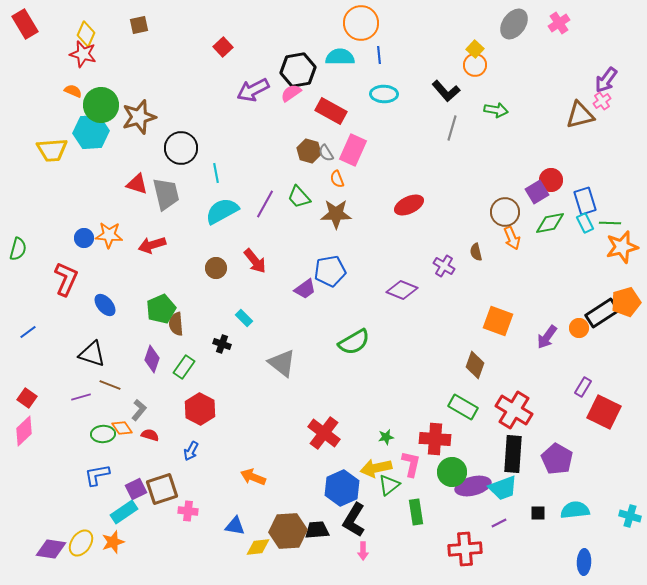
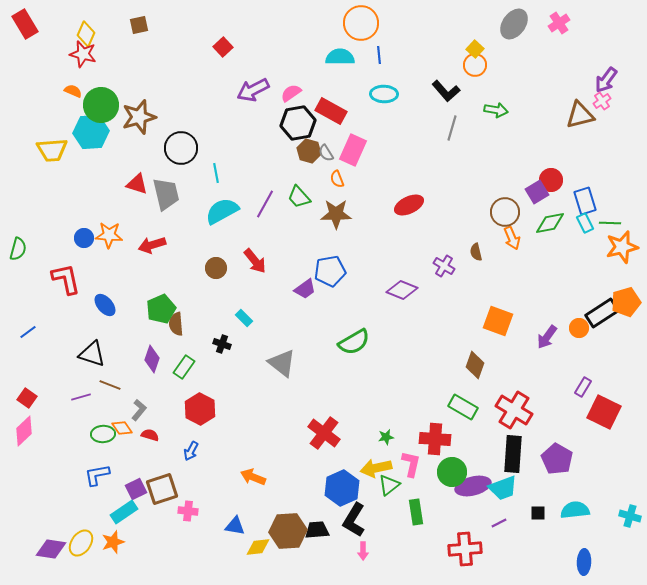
black hexagon at (298, 70): moved 53 px down
red L-shape at (66, 279): rotated 36 degrees counterclockwise
